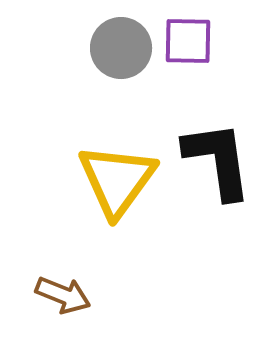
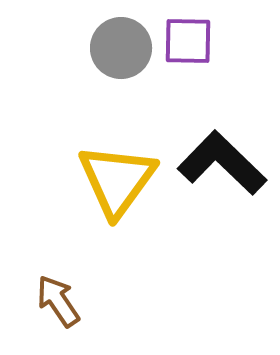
black L-shape: moved 4 px right, 3 px down; rotated 38 degrees counterclockwise
brown arrow: moved 5 px left, 6 px down; rotated 146 degrees counterclockwise
